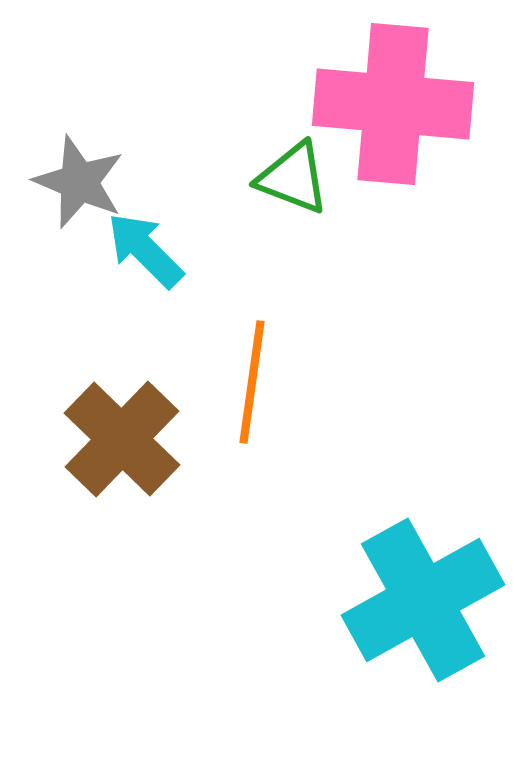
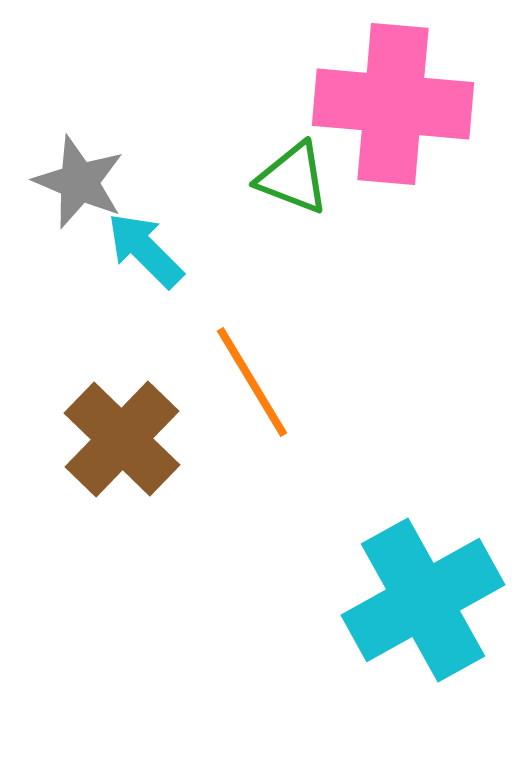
orange line: rotated 39 degrees counterclockwise
